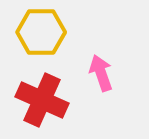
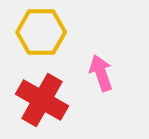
red cross: rotated 6 degrees clockwise
